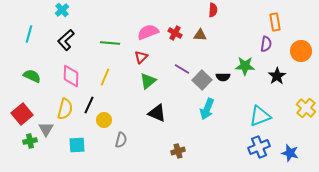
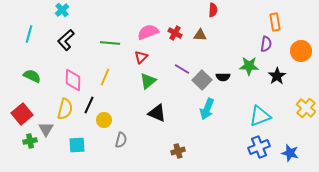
green star: moved 4 px right
pink diamond: moved 2 px right, 4 px down
